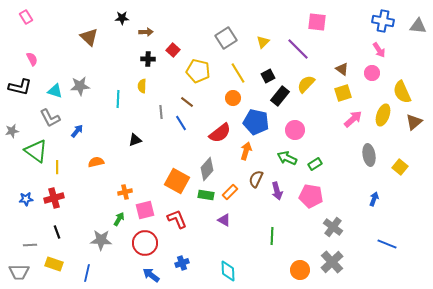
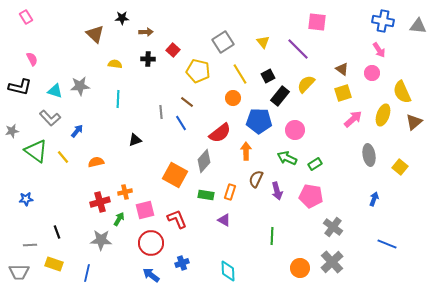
brown triangle at (89, 37): moved 6 px right, 3 px up
gray square at (226, 38): moved 3 px left, 4 px down
yellow triangle at (263, 42): rotated 24 degrees counterclockwise
yellow line at (238, 73): moved 2 px right, 1 px down
yellow semicircle at (142, 86): moved 27 px left, 22 px up; rotated 96 degrees clockwise
gray L-shape at (50, 118): rotated 15 degrees counterclockwise
blue pentagon at (256, 122): moved 3 px right, 1 px up; rotated 10 degrees counterclockwise
orange arrow at (246, 151): rotated 18 degrees counterclockwise
yellow line at (57, 167): moved 6 px right, 10 px up; rotated 40 degrees counterclockwise
gray diamond at (207, 169): moved 3 px left, 8 px up
orange square at (177, 181): moved 2 px left, 6 px up
orange rectangle at (230, 192): rotated 28 degrees counterclockwise
red cross at (54, 198): moved 46 px right, 4 px down
red circle at (145, 243): moved 6 px right
orange circle at (300, 270): moved 2 px up
